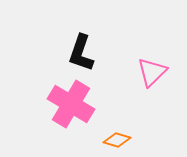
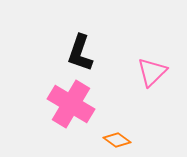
black L-shape: moved 1 px left
orange diamond: rotated 20 degrees clockwise
